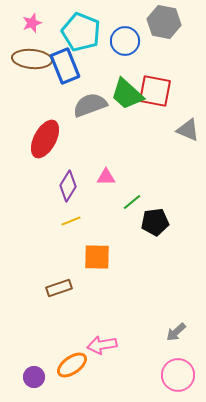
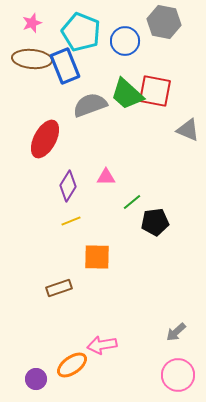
purple circle: moved 2 px right, 2 px down
